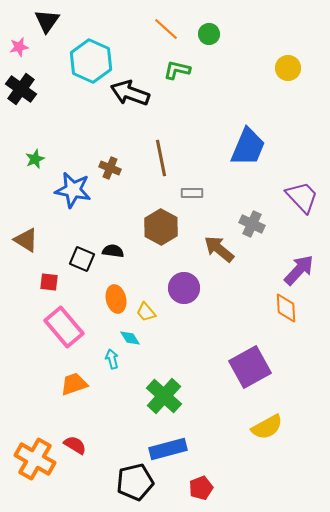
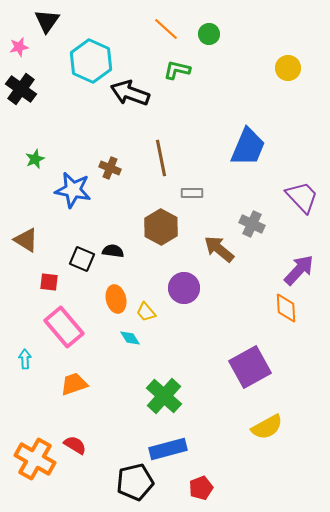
cyan arrow: moved 87 px left; rotated 12 degrees clockwise
